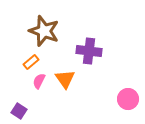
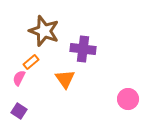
purple cross: moved 6 px left, 2 px up
pink semicircle: moved 20 px left, 3 px up
